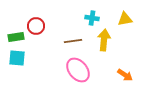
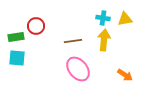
cyan cross: moved 11 px right
pink ellipse: moved 1 px up
